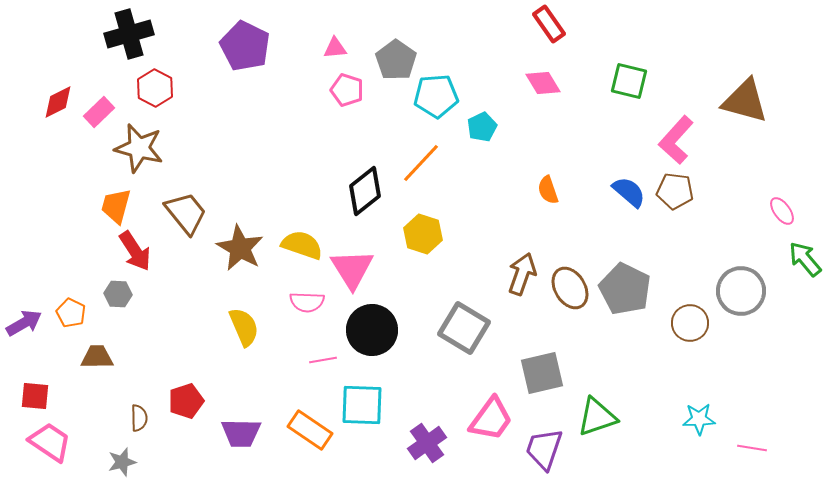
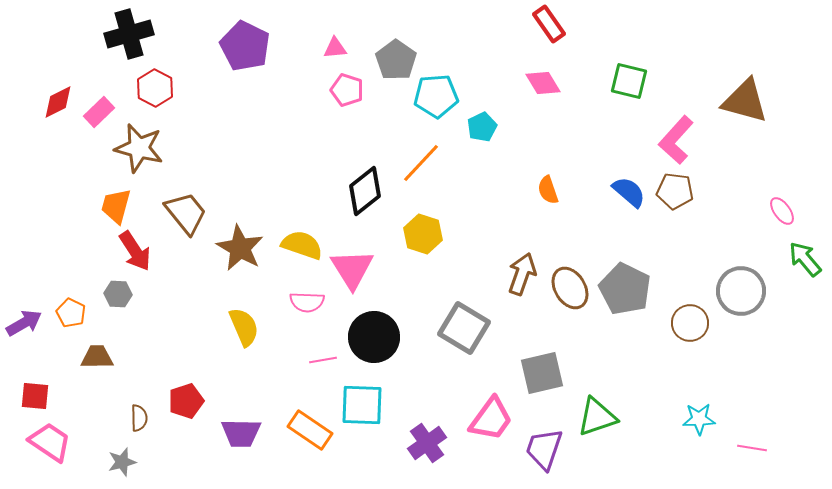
black circle at (372, 330): moved 2 px right, 7 px down
